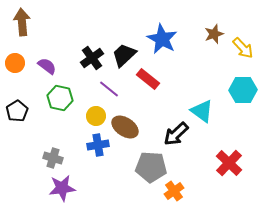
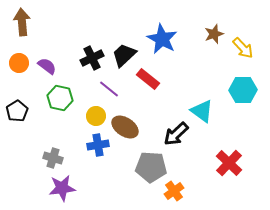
black cross: rotated 10 degrees clockwise
orange circle: moved 4 px right
